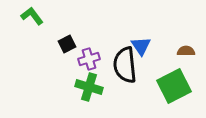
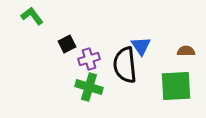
green square: moved 2 px right; rotated 24 degrees clockwise
